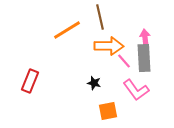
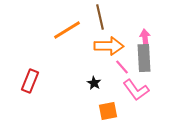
pink line: moved 2 px left, 6 px down
black star: rotated 16 degrees clockwise
